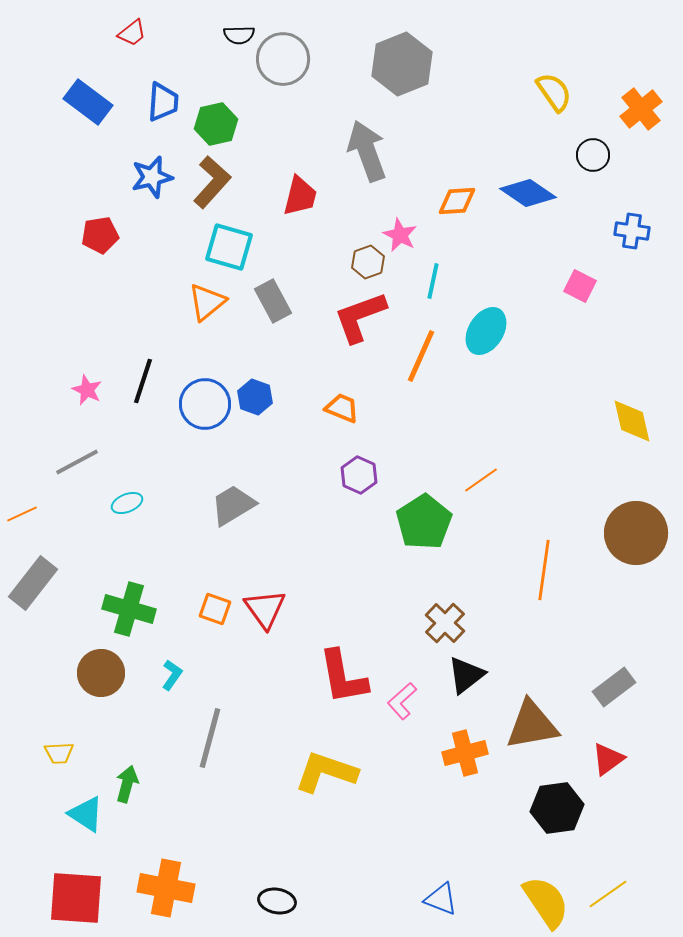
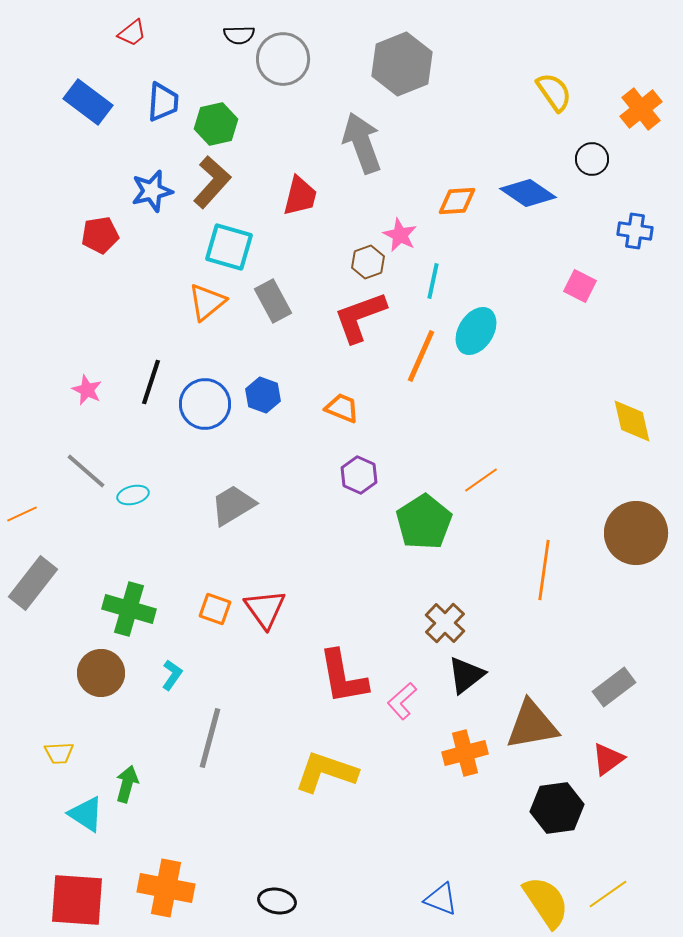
gray arrow at (367, 151): moved 5 px left, 8 px up
black circle at (593, 155): moved 1 px left, 4 px down
blue star at (152, 177): moved 14 px down
blue cross at (632, 231): moved 3 px right
cyan ellipse at (486, 331): moved 10 px left
black line at (143, 381): moved 8 px right, 1 px down
blue hexagon at (255, 397): moved 8 px right, 2 px up
gray line at (77, 462): moved 9 px right, 9 px down; rotated 69 degrees clockwise
cyan ellipse at (127, 503): moved 6 px right, 8 px up; rotated 8 degrees clockwise
red square at (76, 898): moved 1 px right, 2 px down
